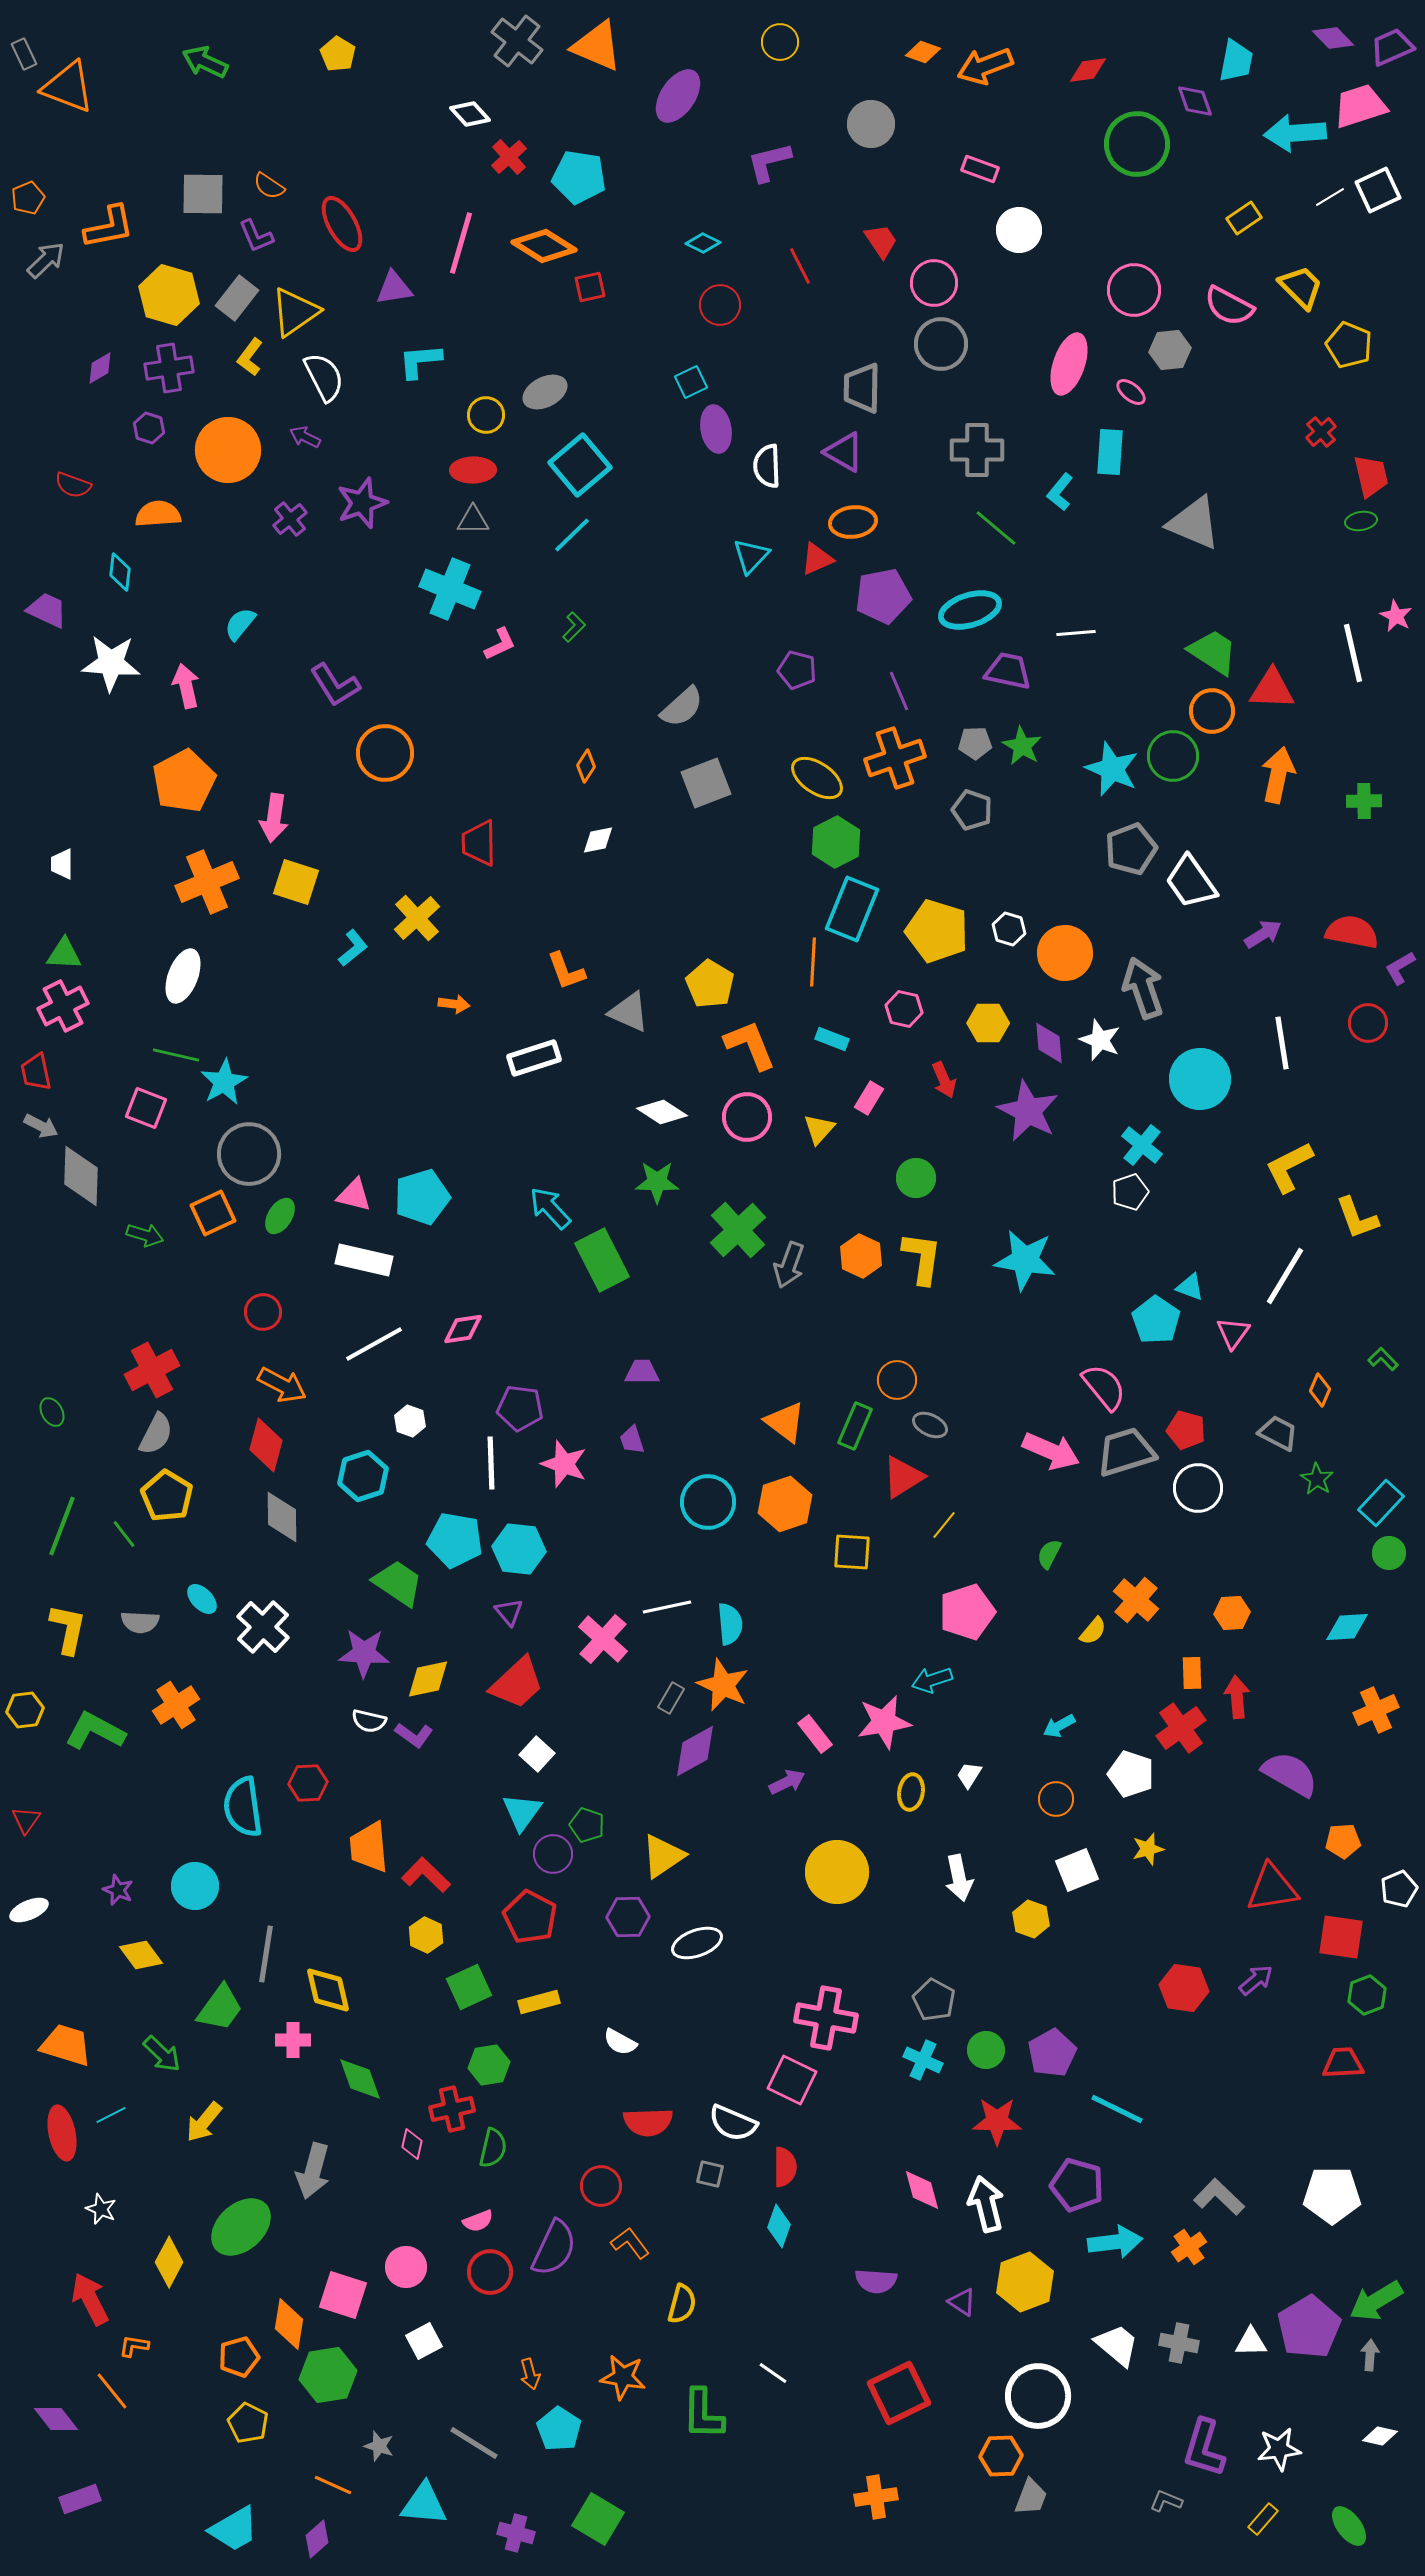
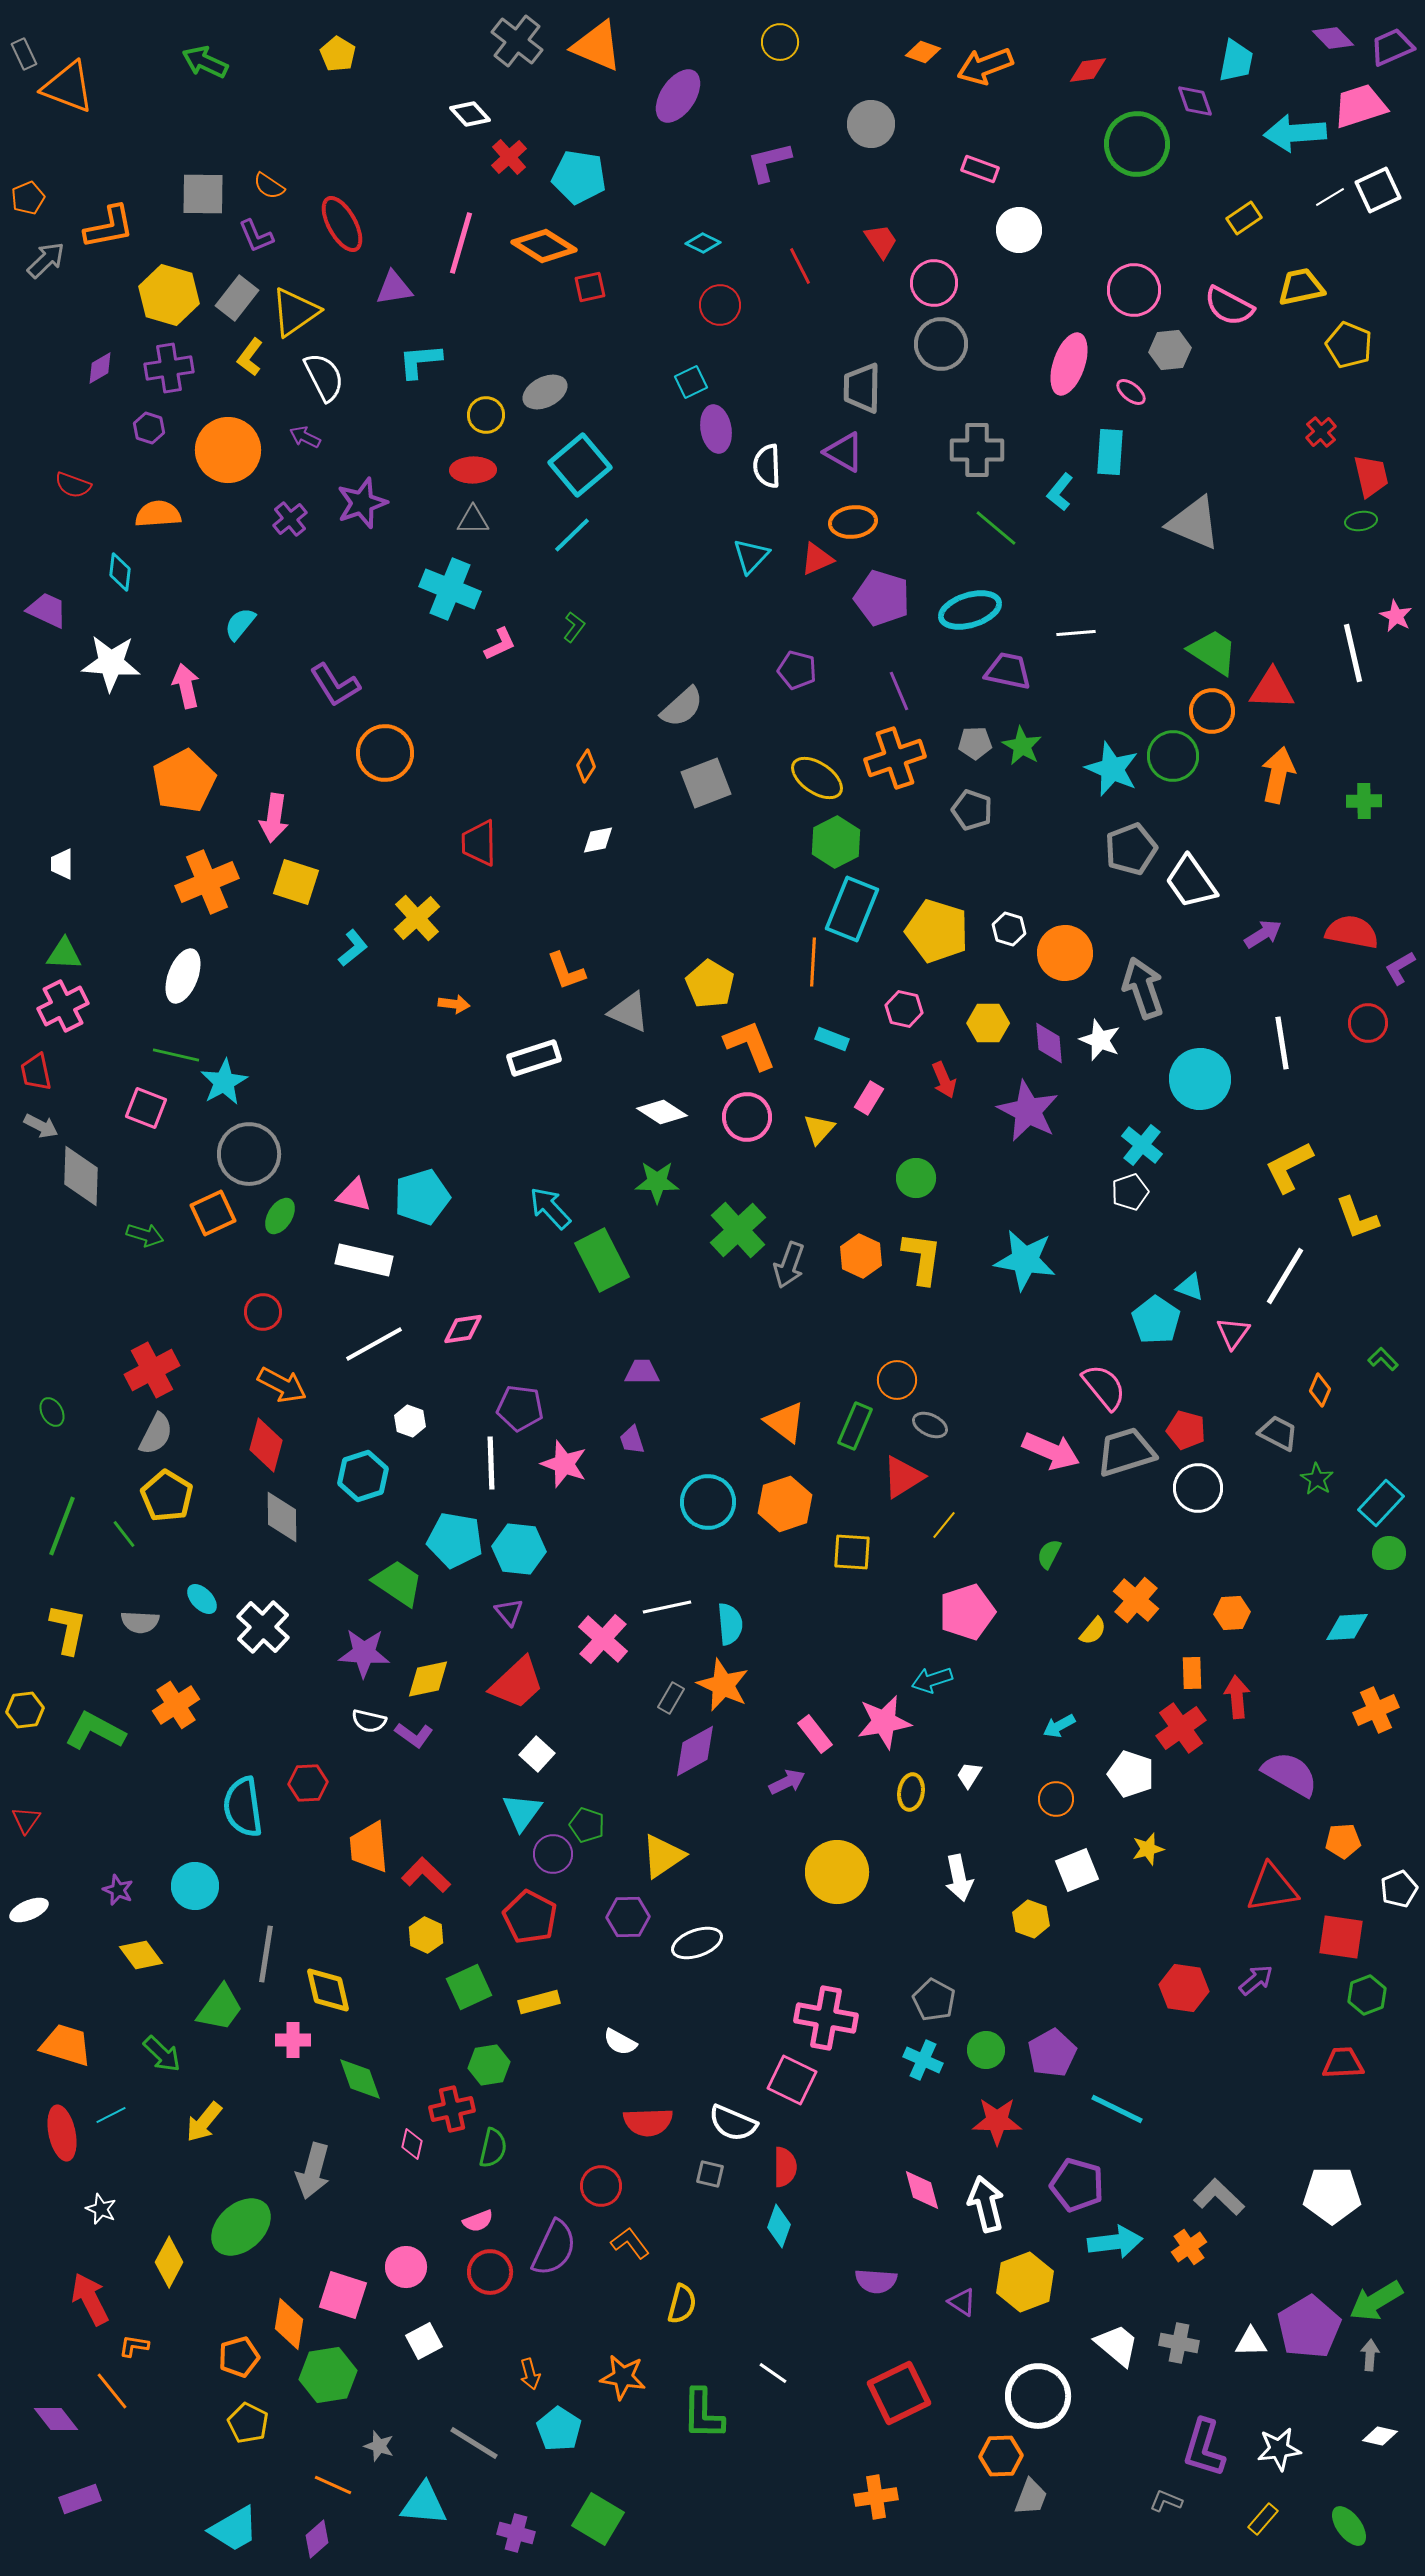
yellow trapezoid at (1301, 287): rotated 57 degrees counterclockwise
purple pentagon at (883, 596): moved 1 px left, 2 px down; rotated 28 degrees clockwise
green L-shape at (574, 627): rotated 8 degrees counterclockwise
